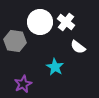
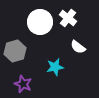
white cross: moved 2 px right, 4 px up
gray hexagon: moved 10 px down; rotated 25 degrees counterclockwise
cyan star: rotated 30 degrees clockwise
purple star: rotated 24 degrees counterclockwise
